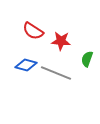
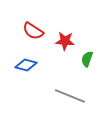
red star: moved 4 px right
gray line: moved 14 px right, 23 px down
